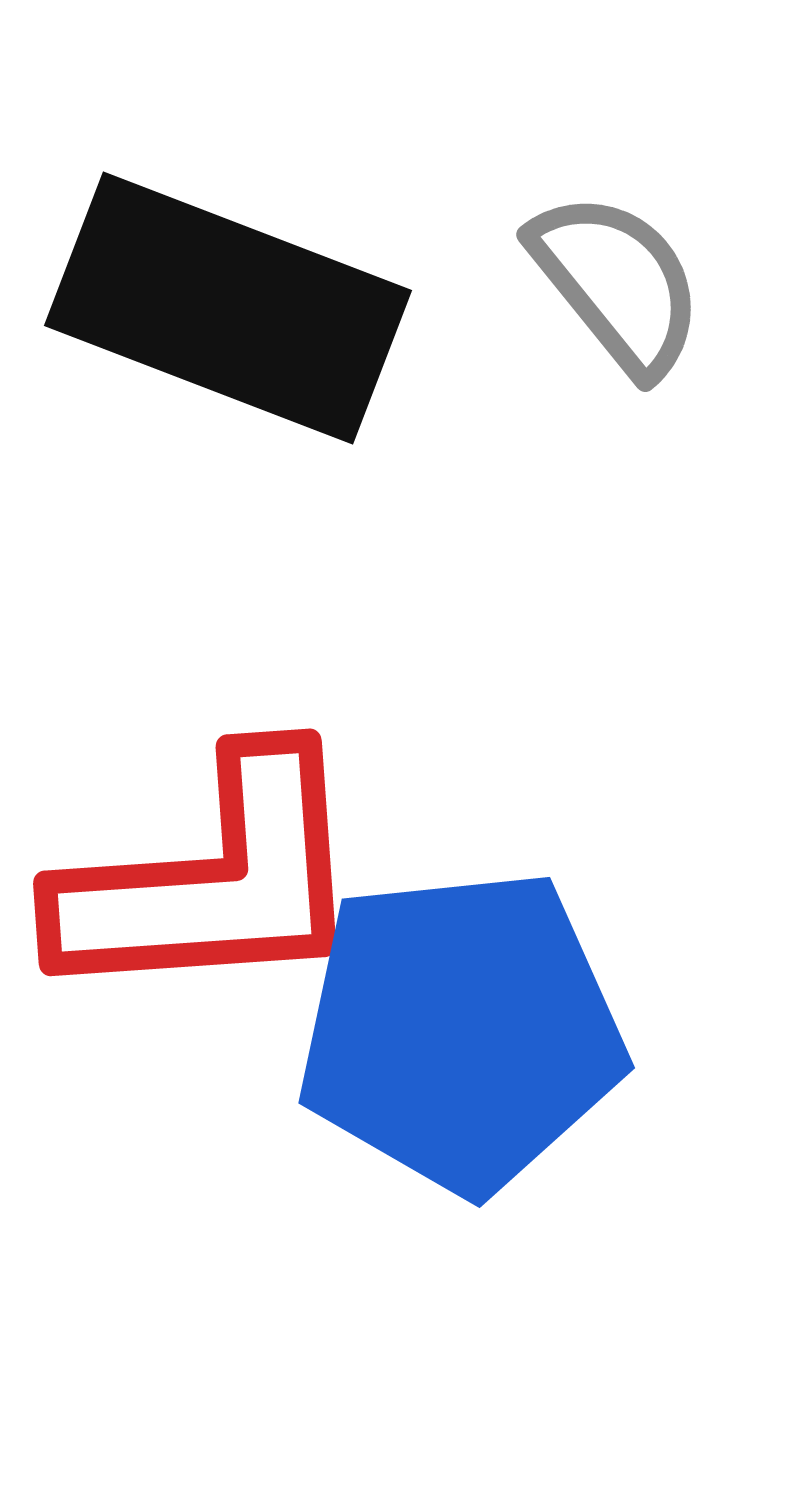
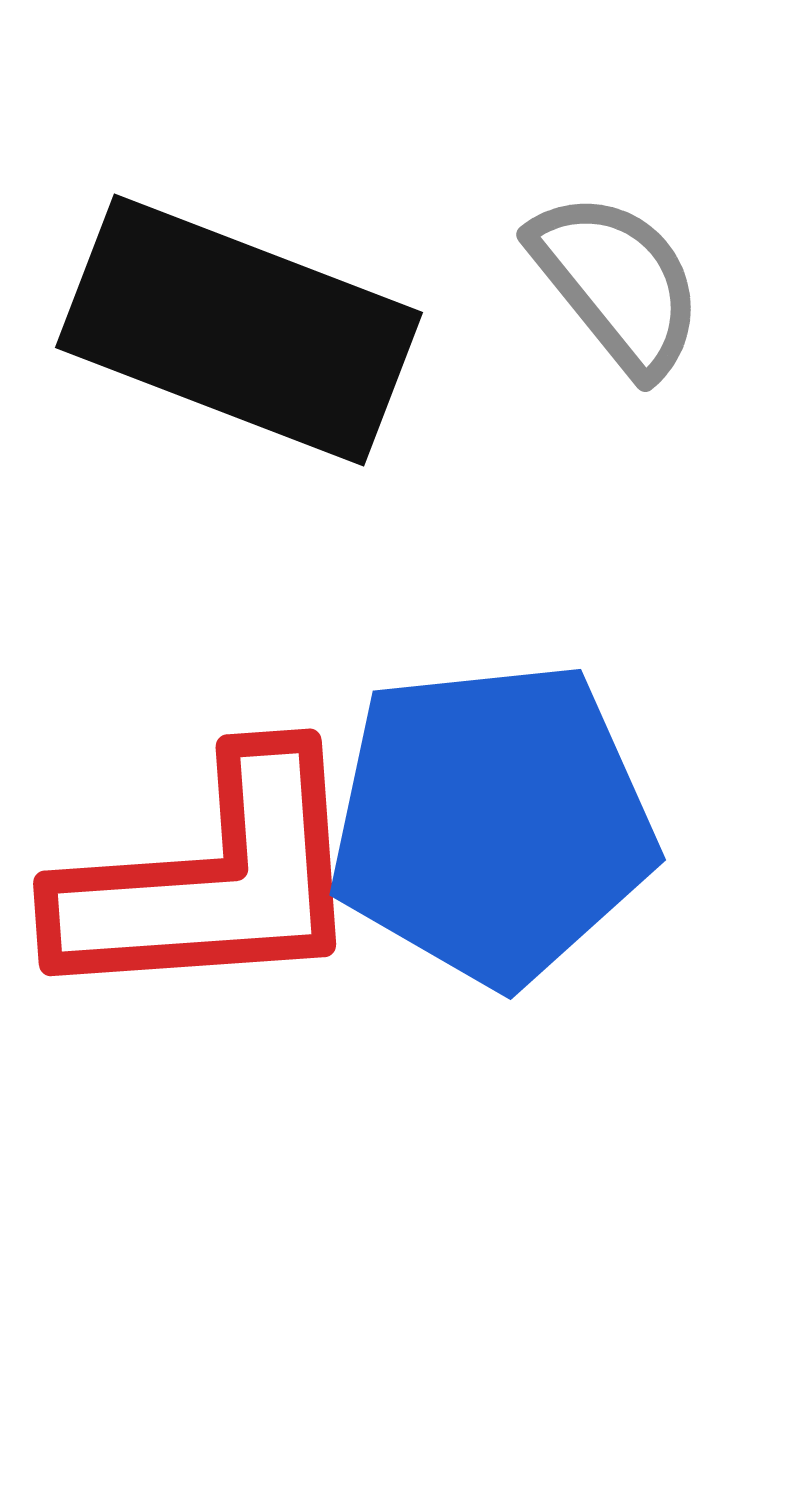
black rectangle: moved 11 px right, 22 px down
blue pentagon: moved 31 px right, 208 px up
